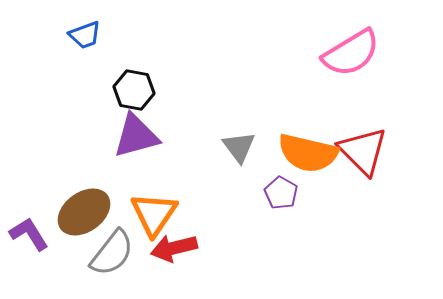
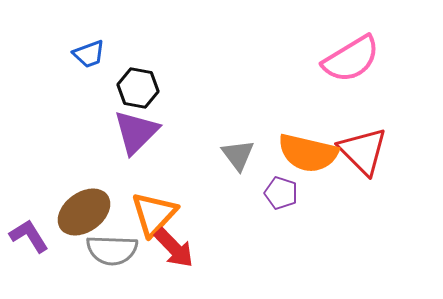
blue trapezoid: moved 4 px right, 19 px down
pink semicircle: moved 6 px down
black hexagon: moved 4 px right, 2 px up
purple triangle: moved 4 px up; rotated 30 degrees counterclockwise
gray triangle: moved 1 px left, 8 px down
purple pentagon: rotated 12 degrees counterclockwise
orange triangle: rotated 9 degrees clockwise
purple L-shape: moved 2 px down
red arrow: rotated 120 degrees counterclockwise
gray semicircle: moved 3 px up; rotated 54 degrees clockwise
